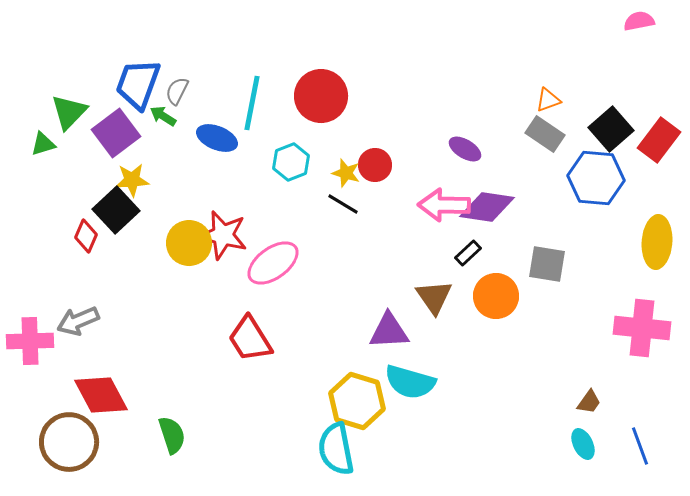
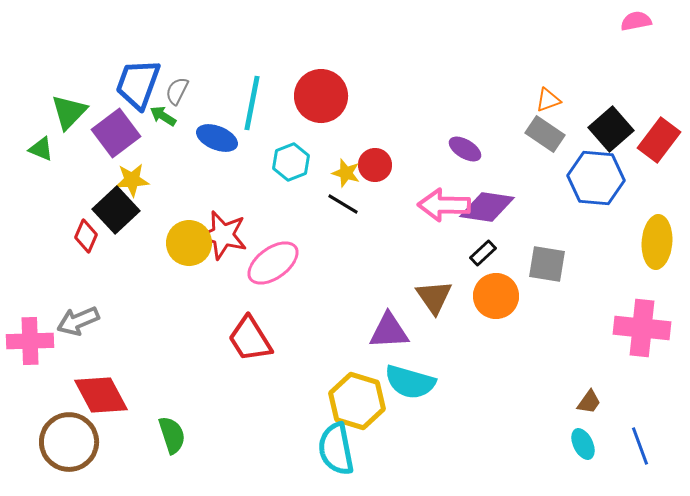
pink semicircle at (639, 21): moved 3 px left
green triangle at (43, 144): moved 2 px left, 5 px down; rotated 40 degrees clockwise
black rectangle at (468, 253): moved 15 px right
